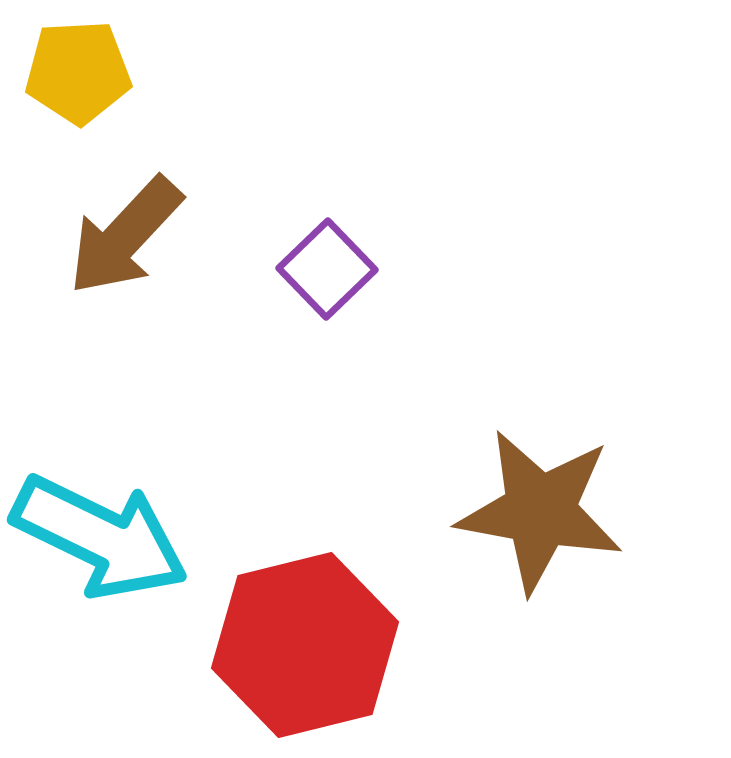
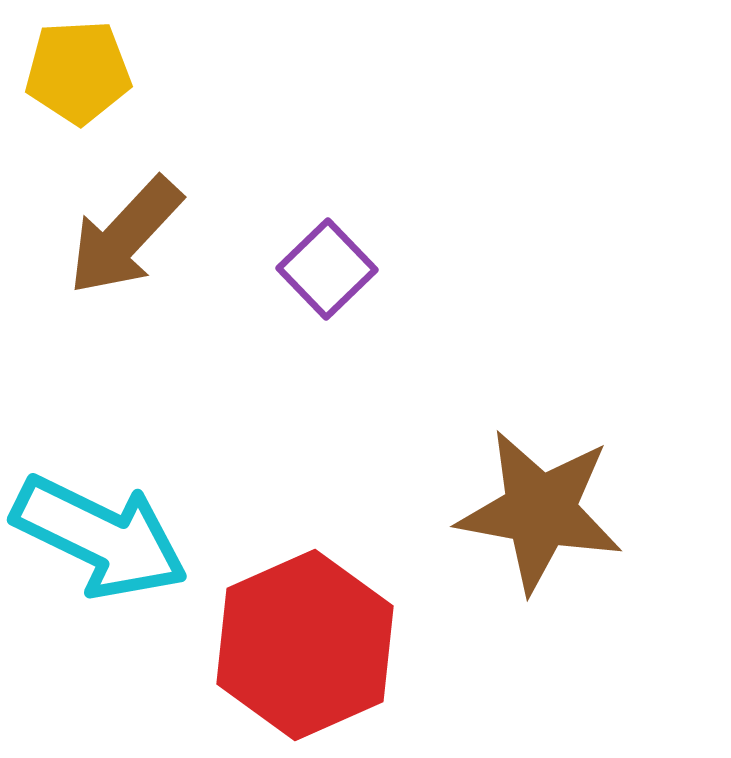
red hexagon: rotated 10 degrees counterclockwise
